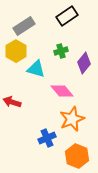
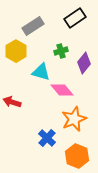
black rectangle: moved 8 px right, 2 px down
gray rectangle: moved 9 px right
cyan triangle: moved 5 px right, 3 px down
pink diamond: moved 1 px up
orange star: moved 2 px right
blue cross: rotated 24 degrees counterclockwise
